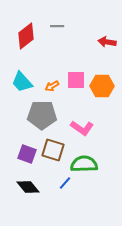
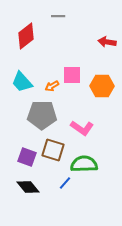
gray line: moved 1 px right, 10 px up
pink square: moved 4 px left, 5 px up
purple square: moved 3 px down
